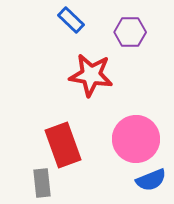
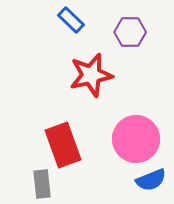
red star: rotated 21 degrees counterclockwise
gray rectangle: moved 1 px down
